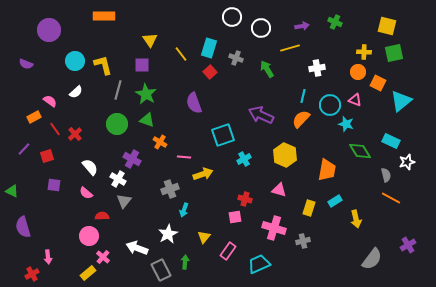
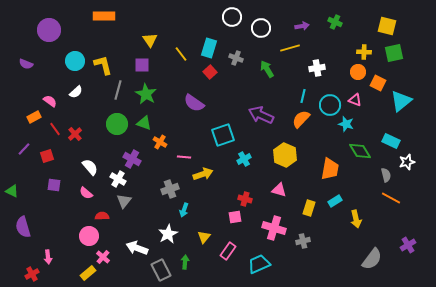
purple semicircle at (194, 103): rotated 35 degrees counterclockwise
green triangle at (147, 120): moved 3 px left, 3 px down
orange trapezoid at (327, 170): moved 3 px right, 1 px up
